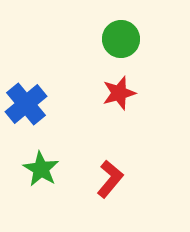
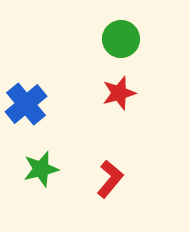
green star: rotated 27 degrees clockwise
